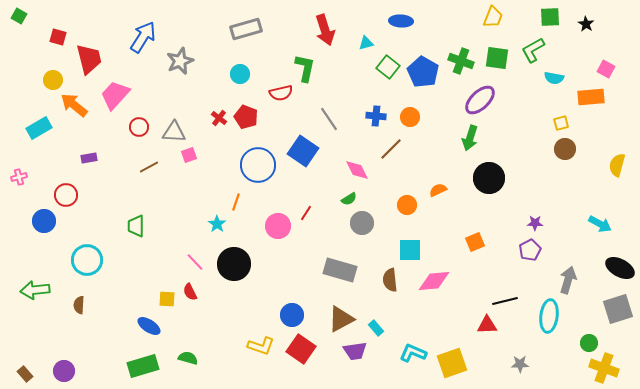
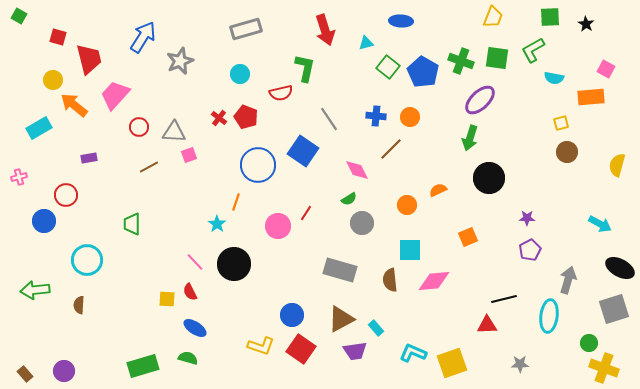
brown circle at (565, 149): moved 2 px right, 3 px down
purple star at (535, 223): moved 8 px left, 5 px up
green trapezoid at (136, 226): moved 4 px left, 2 px up
orange square at (475, 242): moved 7 px left, 5 px up
black line at (505, 301): moved 1 px left, 2 px up
gray square at (618, 309): moved 4 px left
blue ellipse at (149, 326): moved 46 px right, 2 px down
